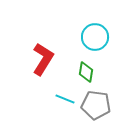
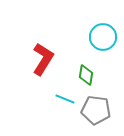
cyan circle: moved 8 px right
green diamond: moved 3 px down
gray pentagon: moved 5 px down
